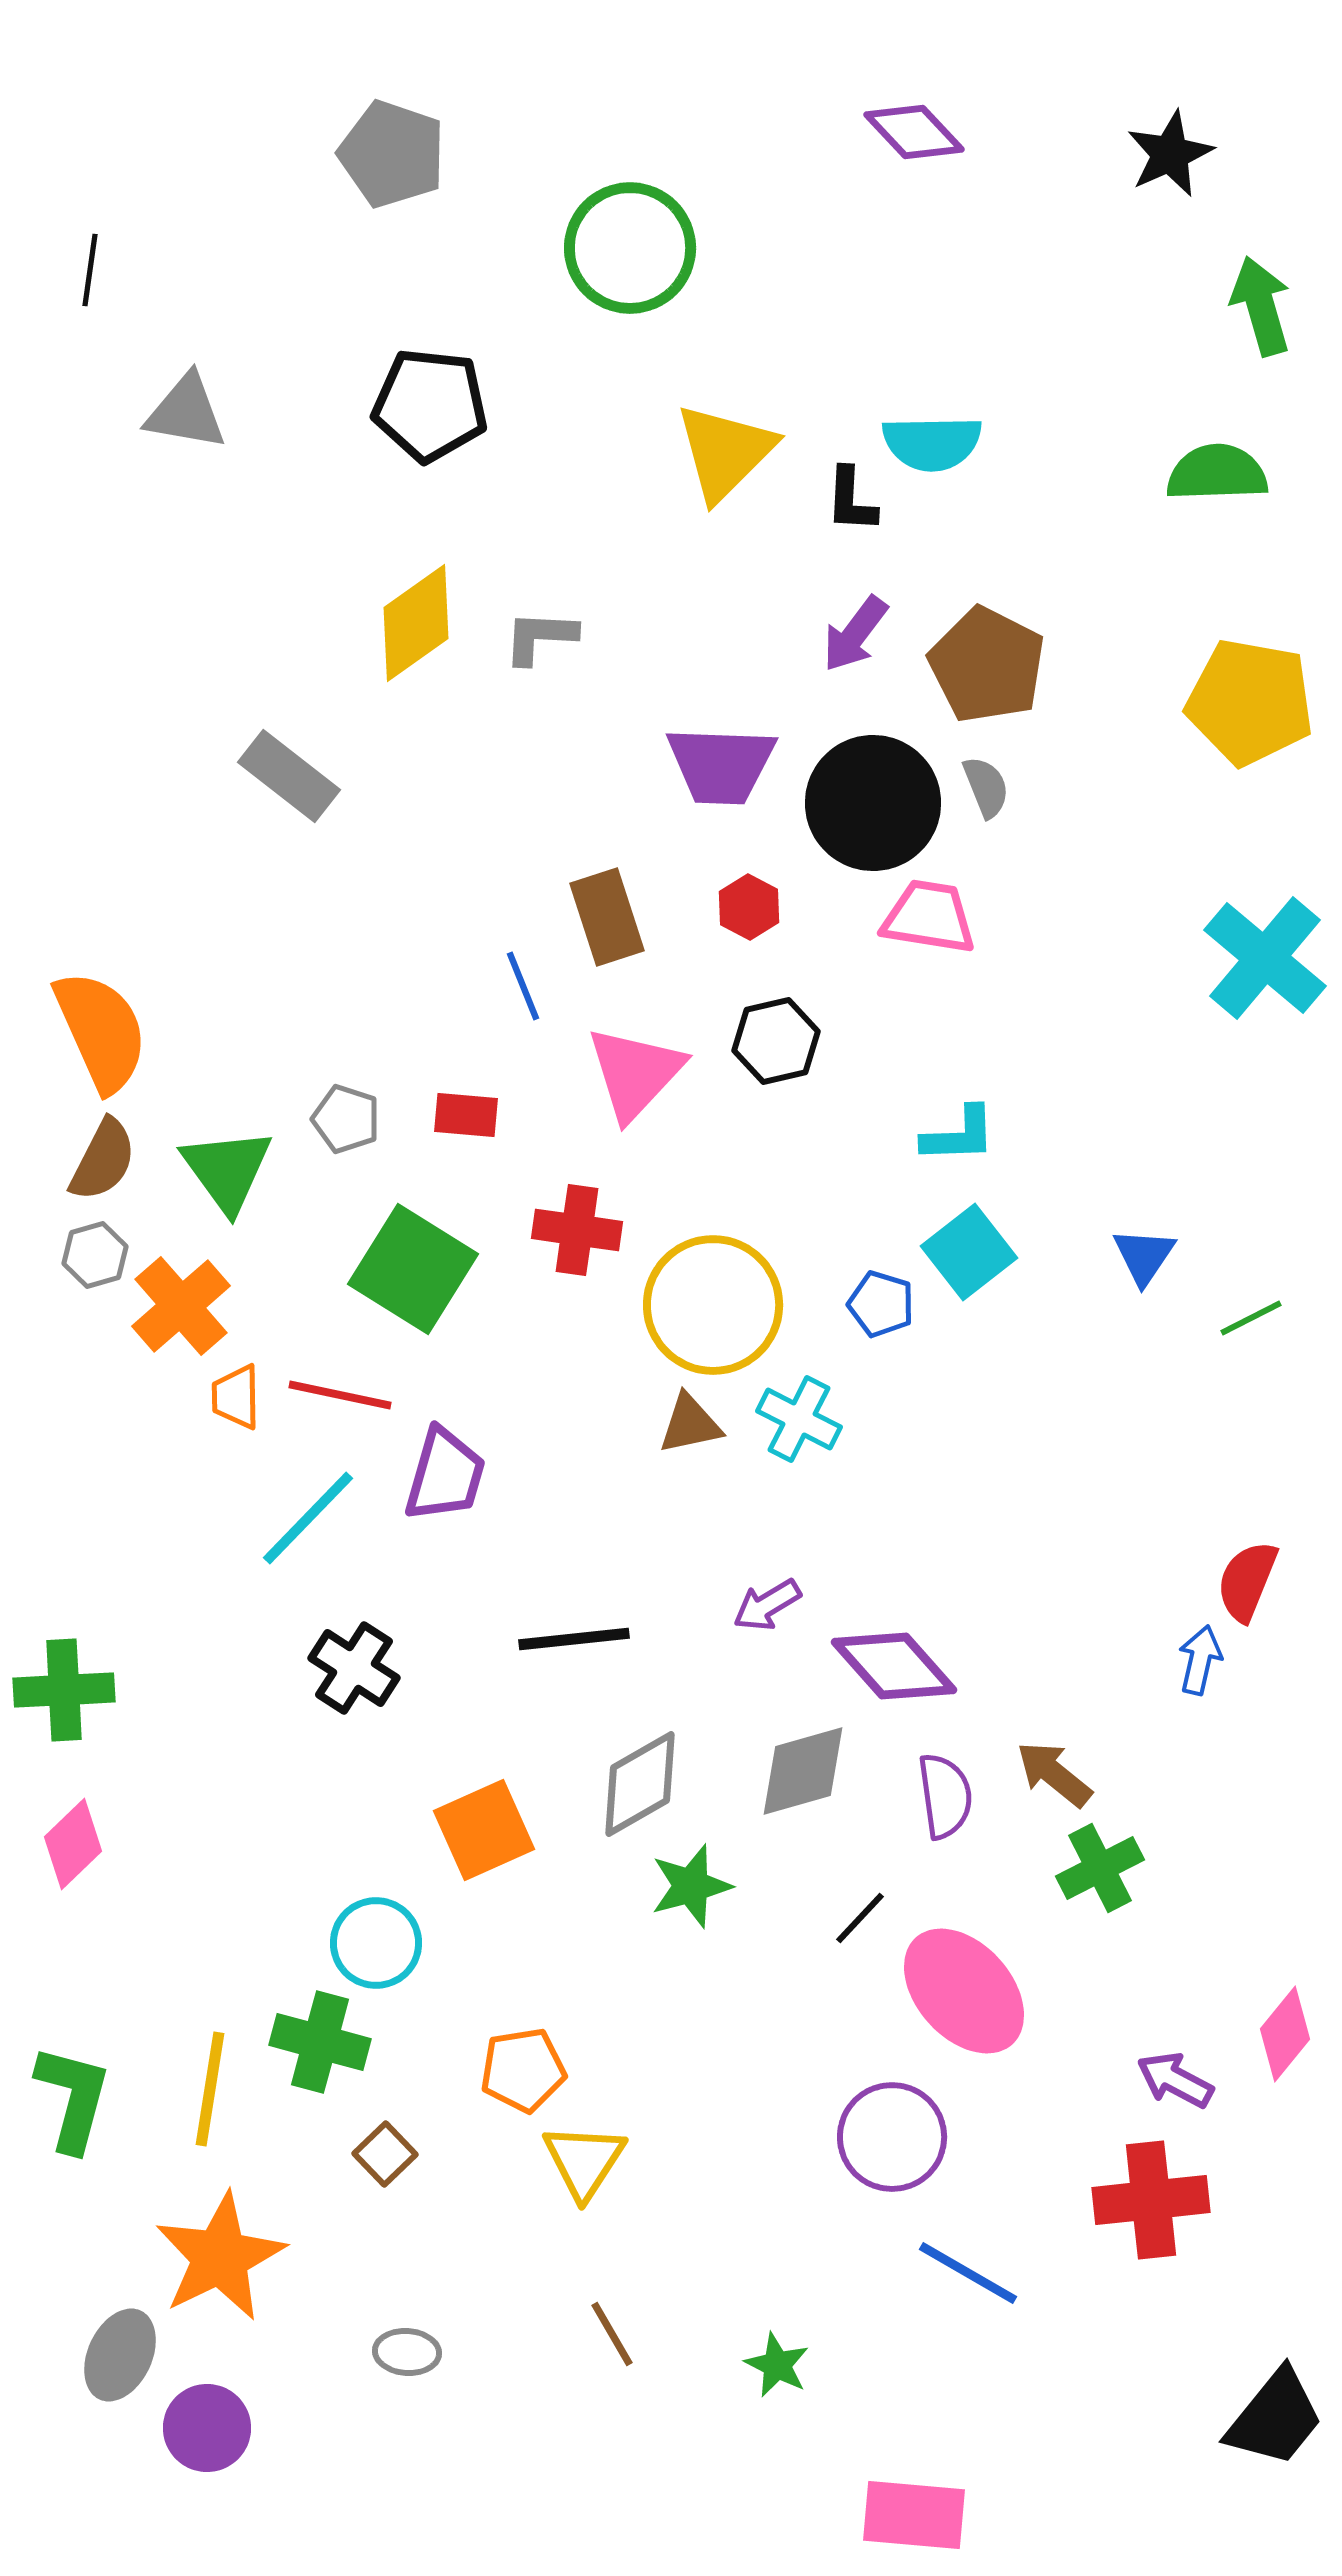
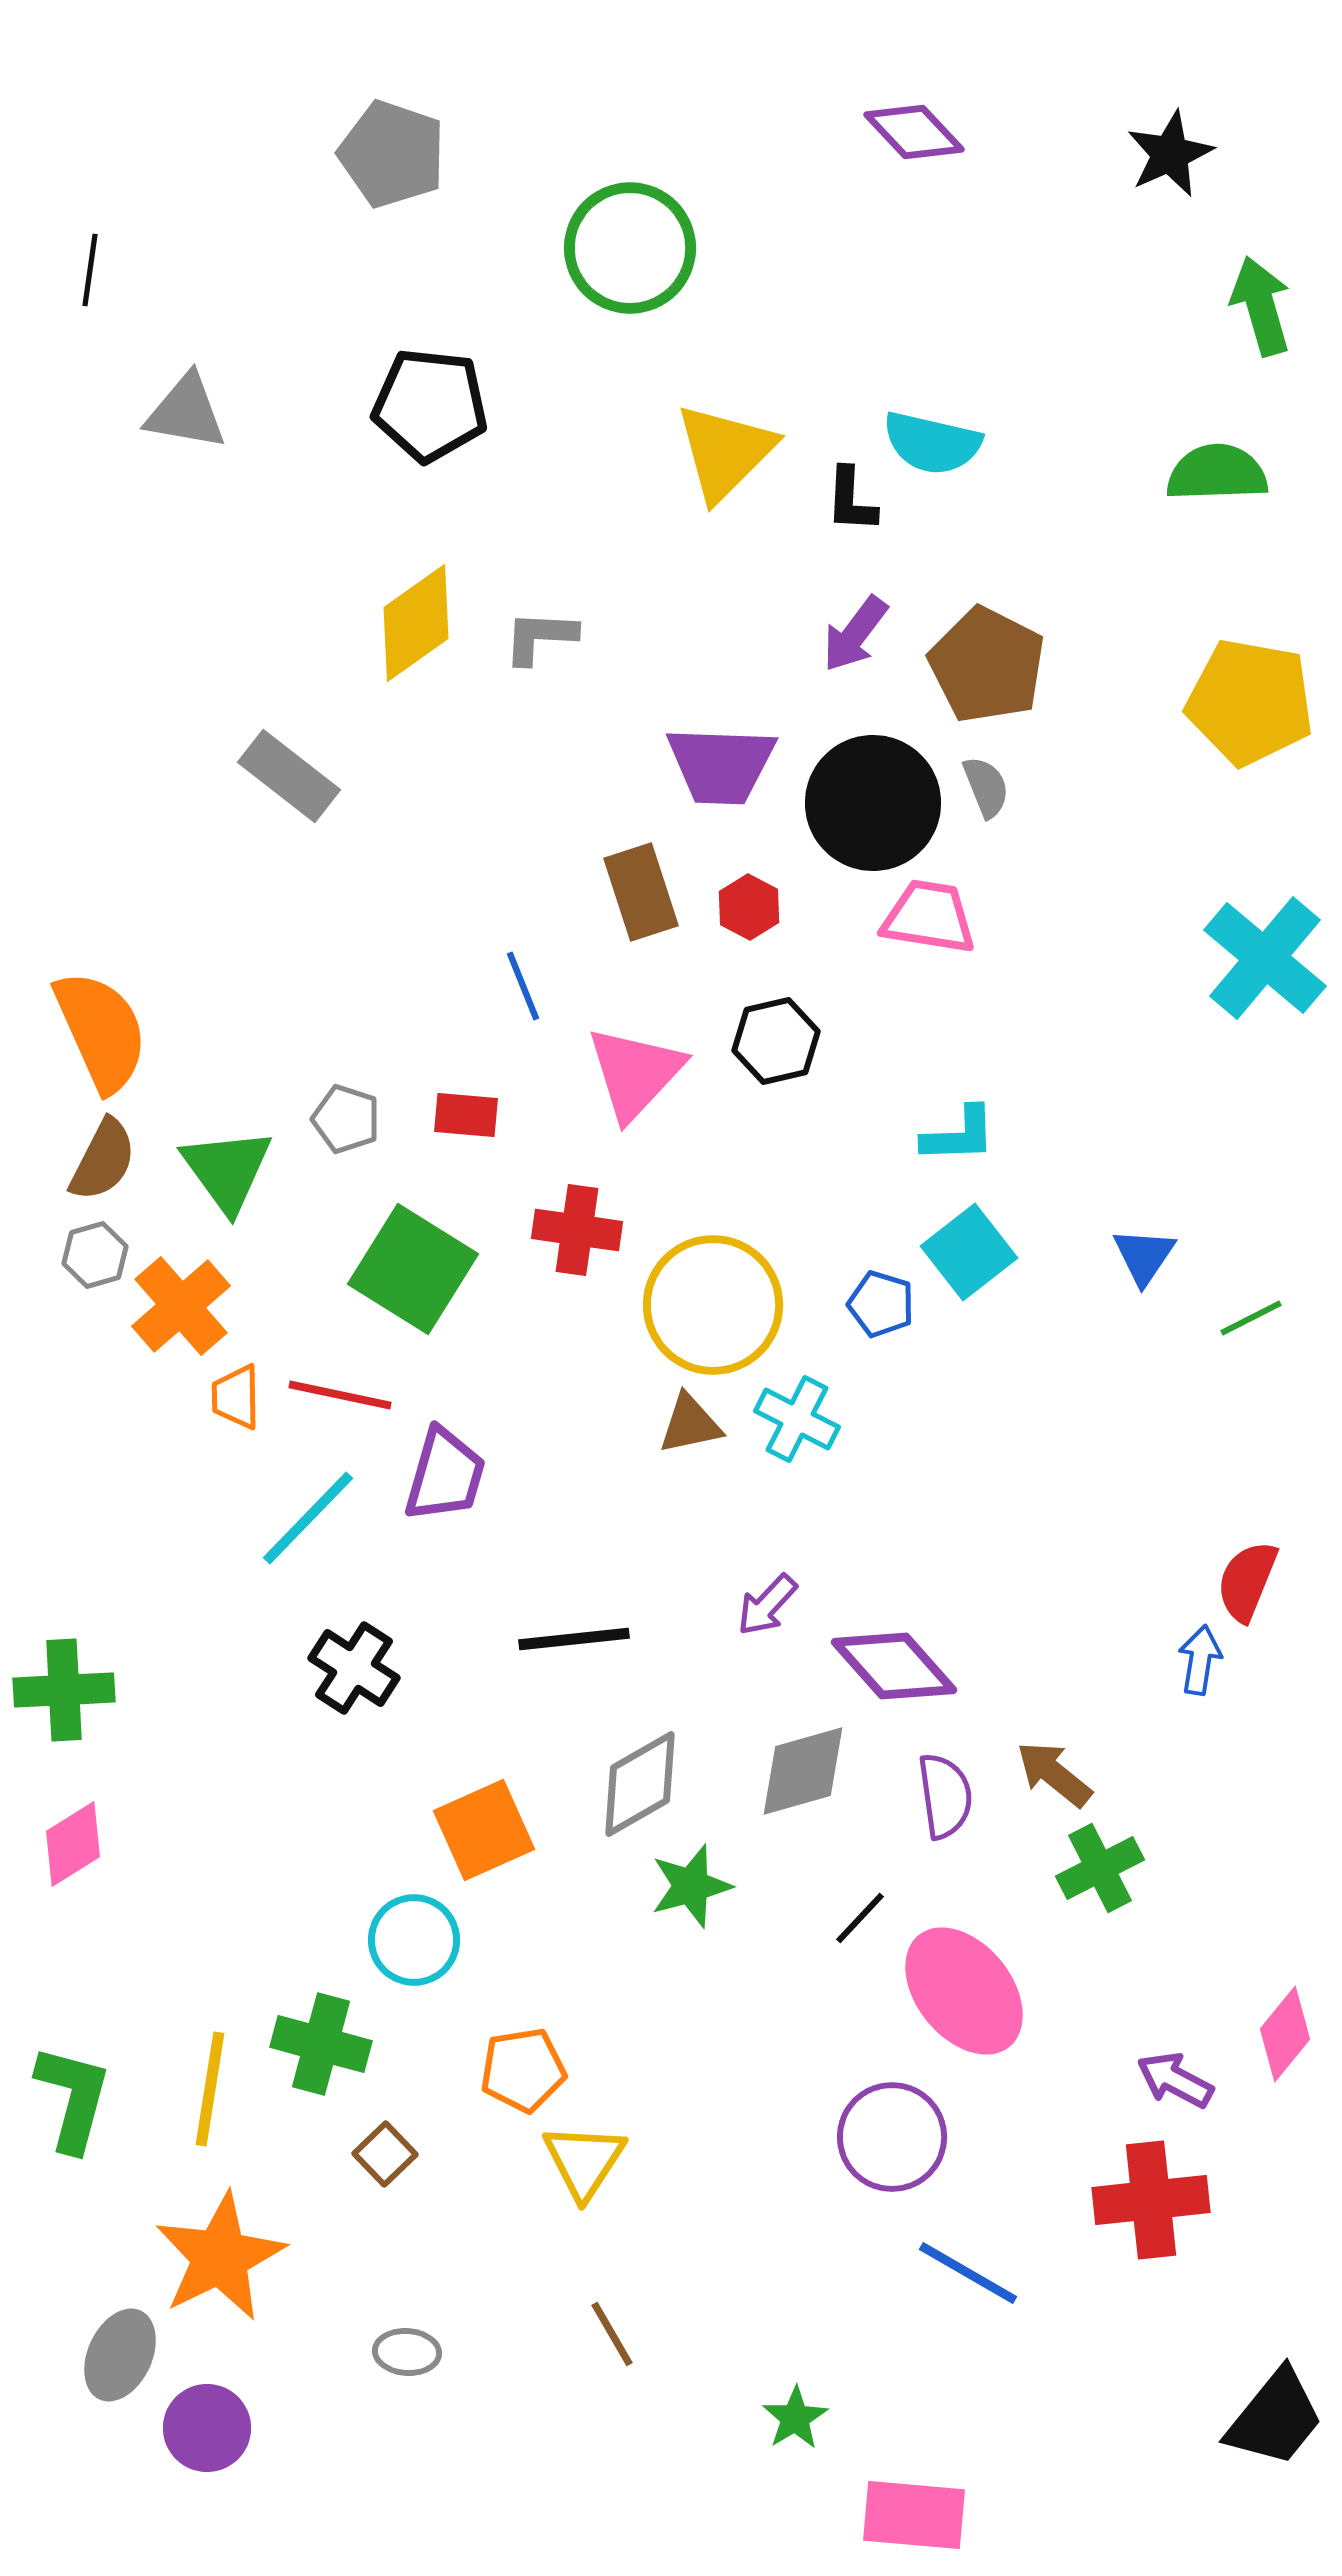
cyan semicircle at (932, 443): rotated 14 degrees clockwise
brown rectangle at (607, 917): moved 34 px right, 25 px up
cyan cross at (799, 1419): moved 2 px left
purple arrow at (767, 1605): rotated 16 degrees counterclockwise
blue arrow at (1200, 1660): rotated 4 degrees counterclockwise
pink diamond at (73, 1844): rotated 12 degrees clockwise
cyan circle at (376, 1943): moved 38 px right, 3 px up
pink ellipse at (964, 1991): rotated 3 degrees clockwise
green cross at (320, 2042): moved 1 px right, 2 px down
green star at (777, 2365): moved 18 px right, 53 px down; rotated 14 degrees clockwise
